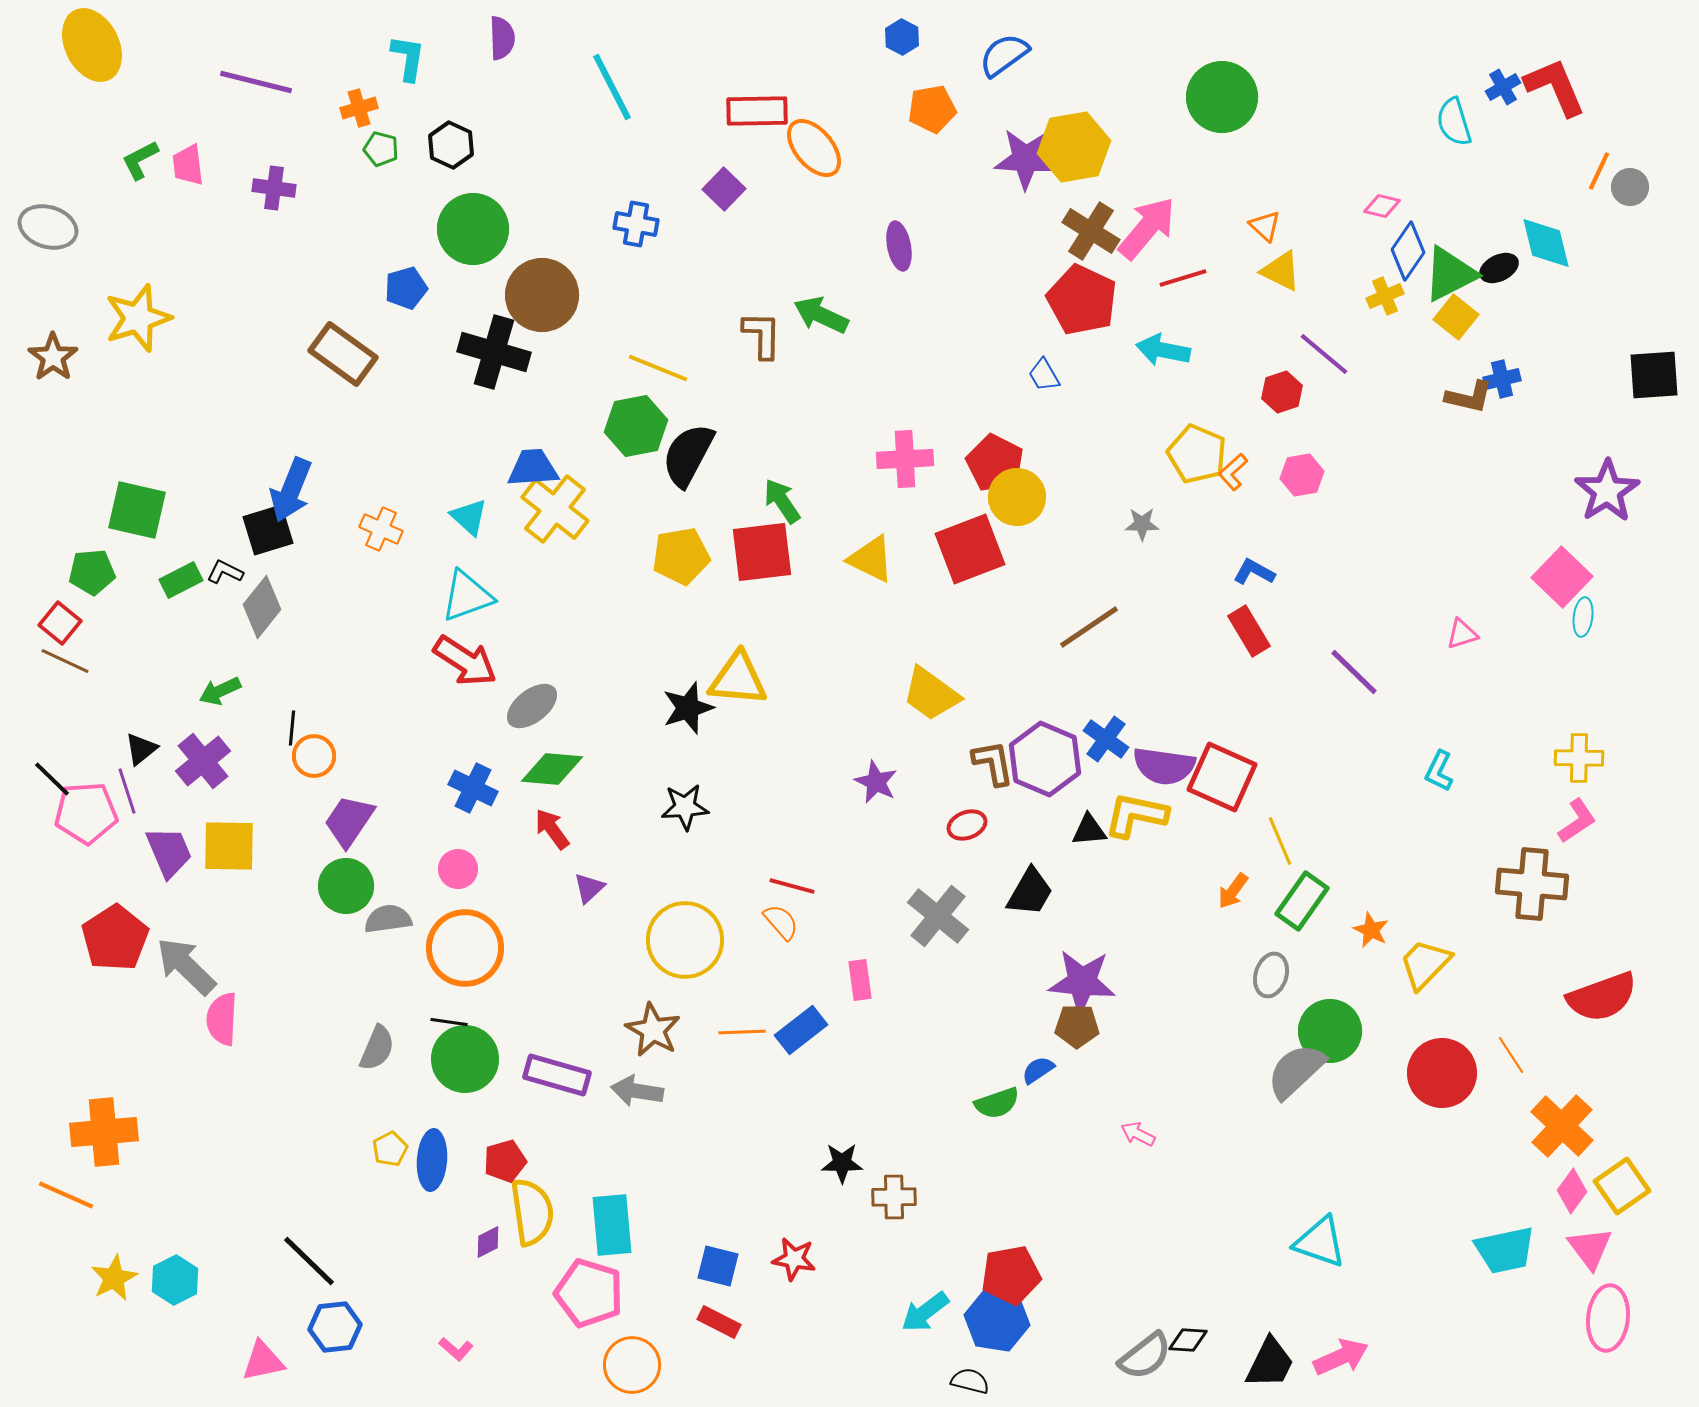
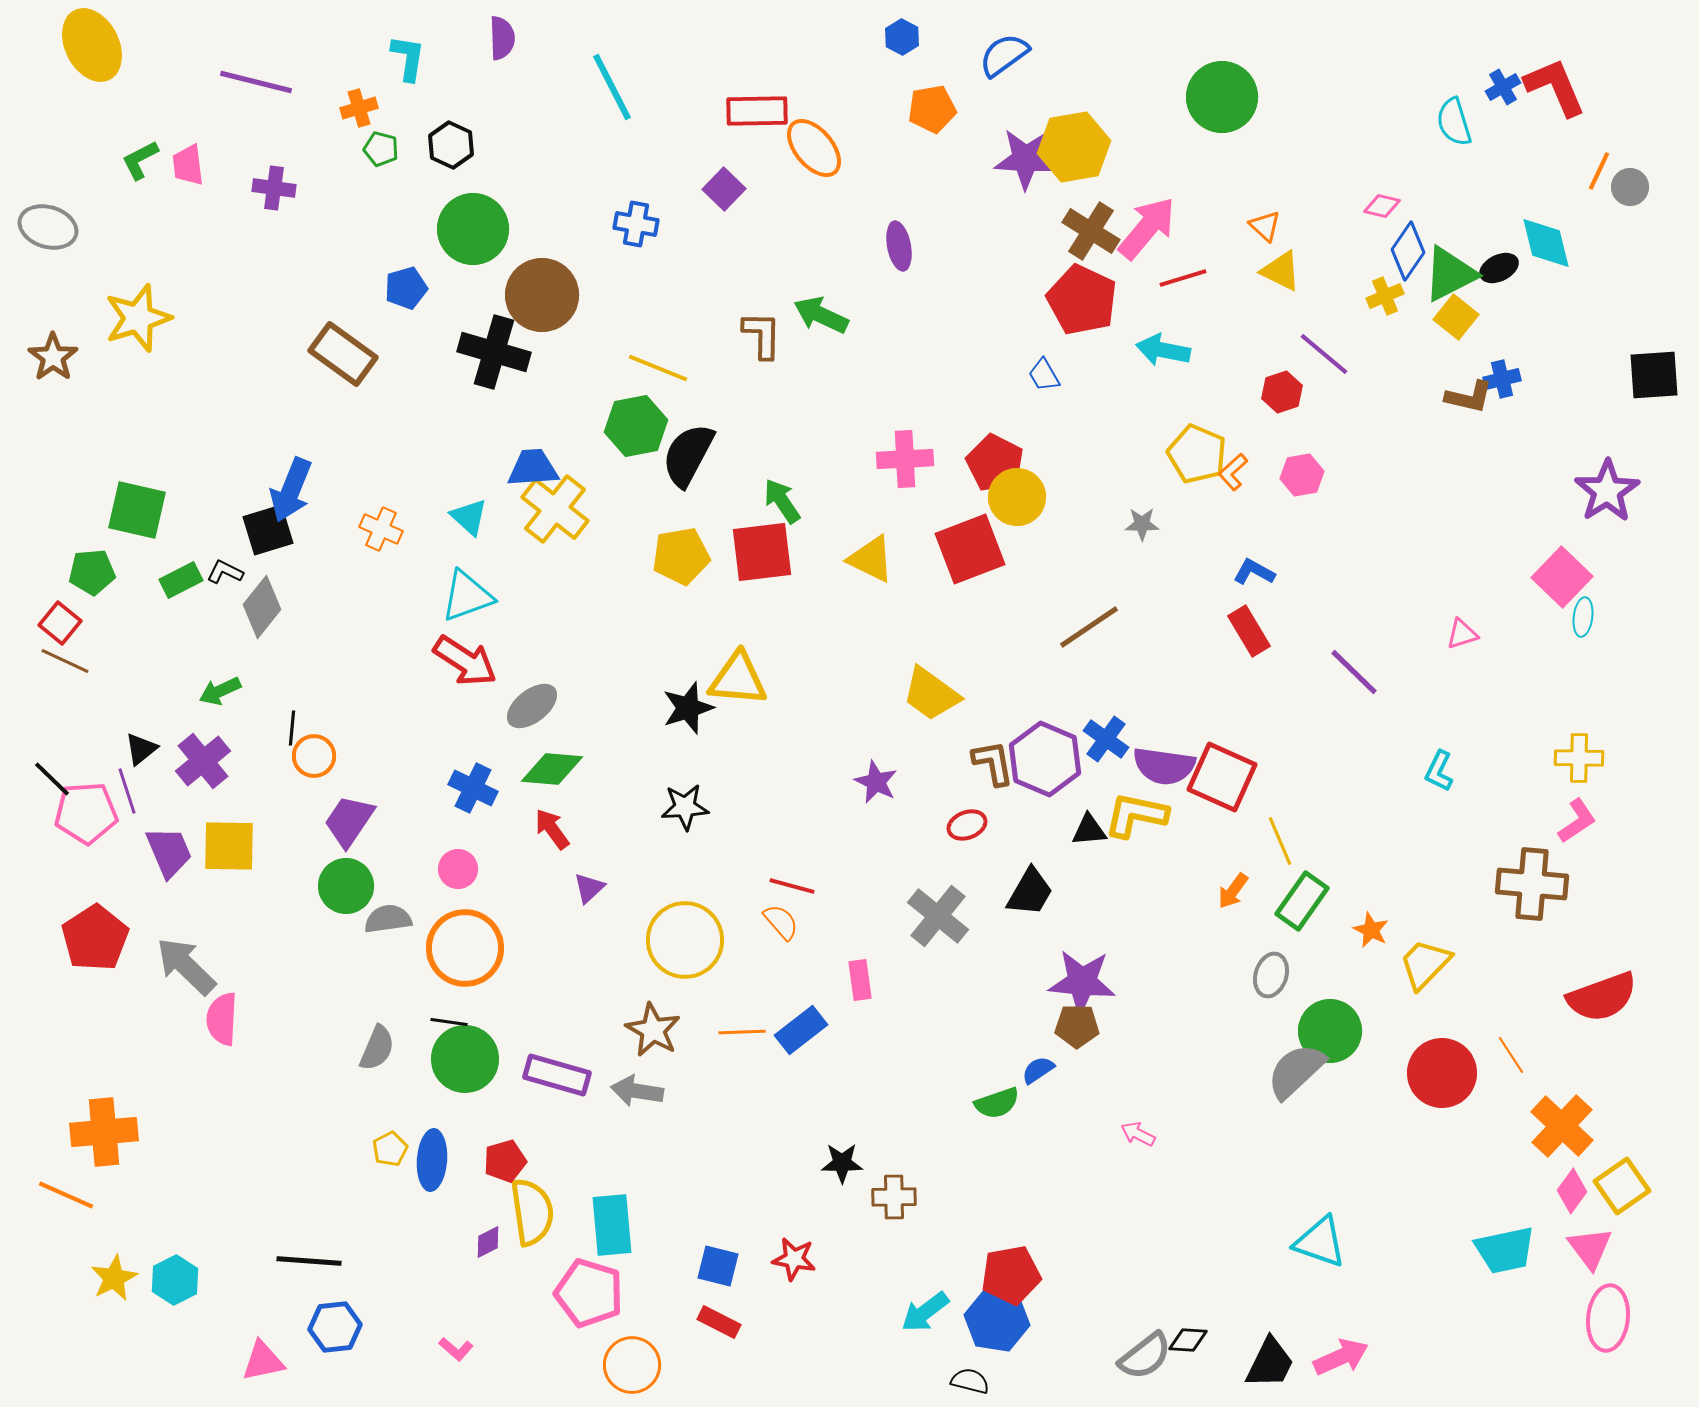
red pentagon at (115, 938): moved 20 px left
black line at (309, 1261): rotated 40 degrees counterclockwise
